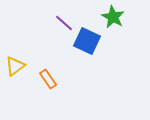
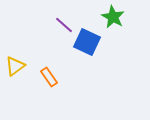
purple line: moved 2 px down
blue square: moved 1 px down
orange rectangle: moved 1 px right, 2 px up
